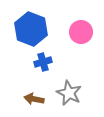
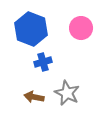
pink circle: moved 4 px up
gray star: moved 2 px left
brown arrow: moved 2 px up
